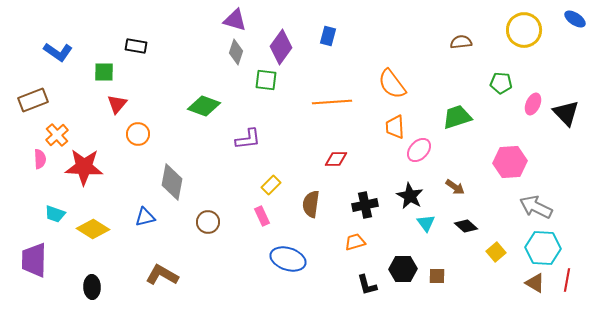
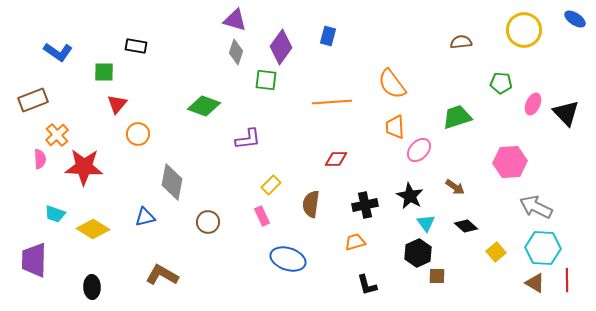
black hexagon at (403, 269): moved 15 px right, 16 px up; rotated 24 degrees counterclockwise
red line at (567, 280): rotated 10 degrees counterclockwise
